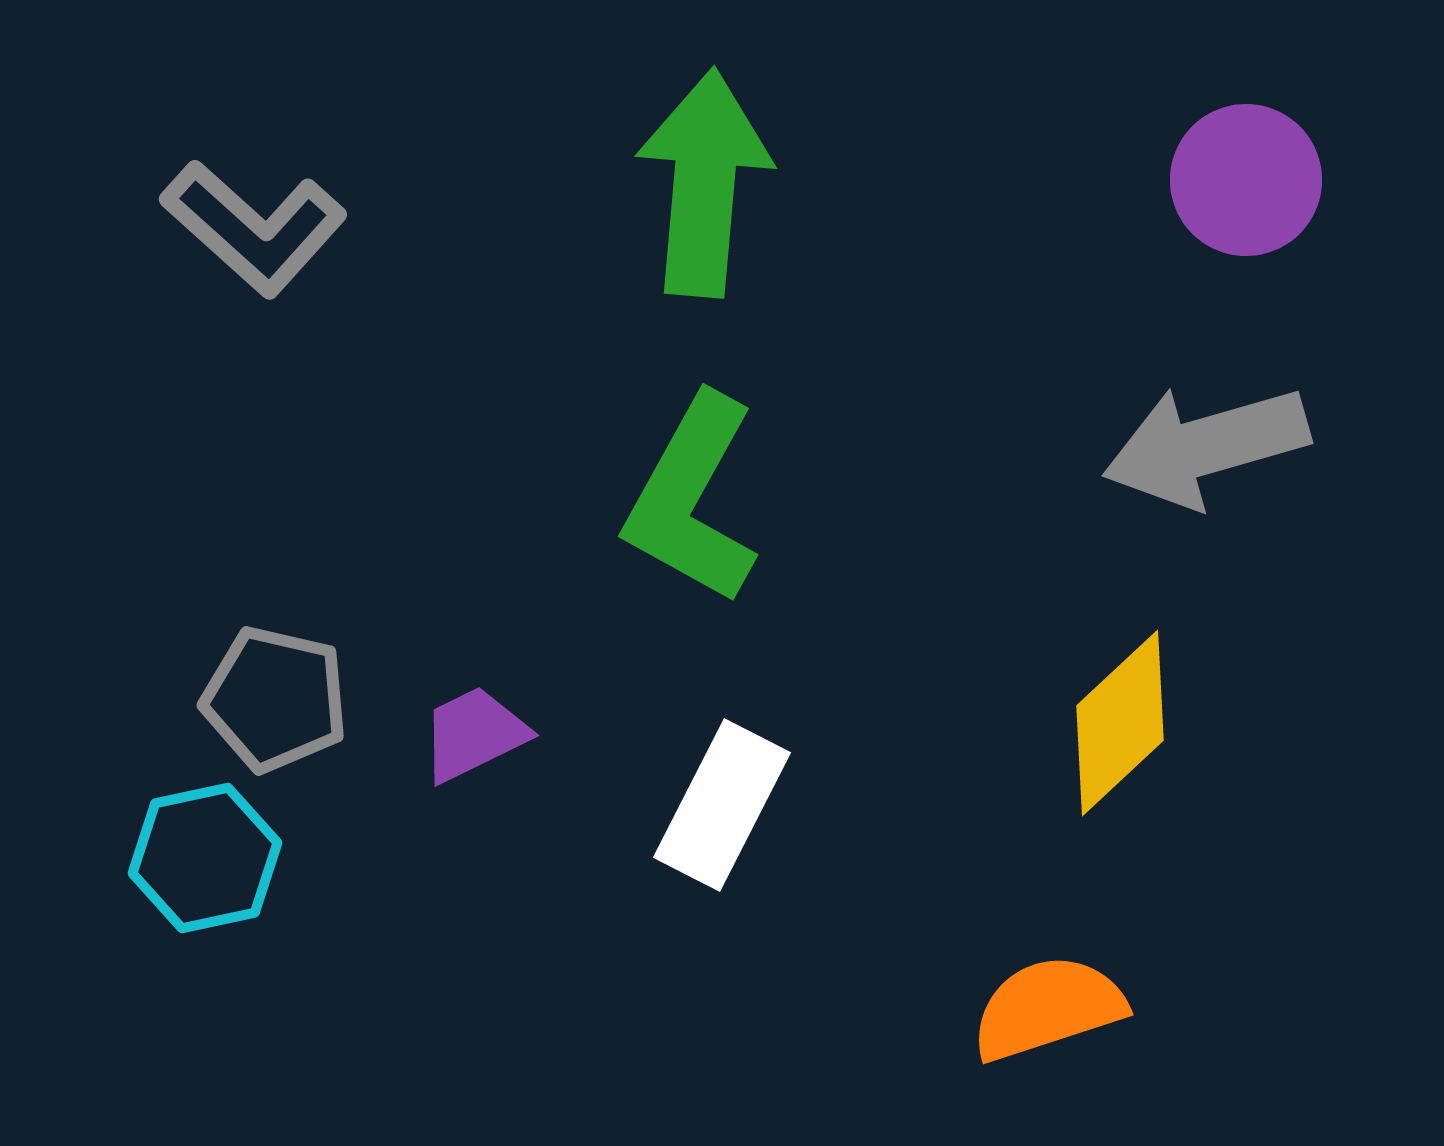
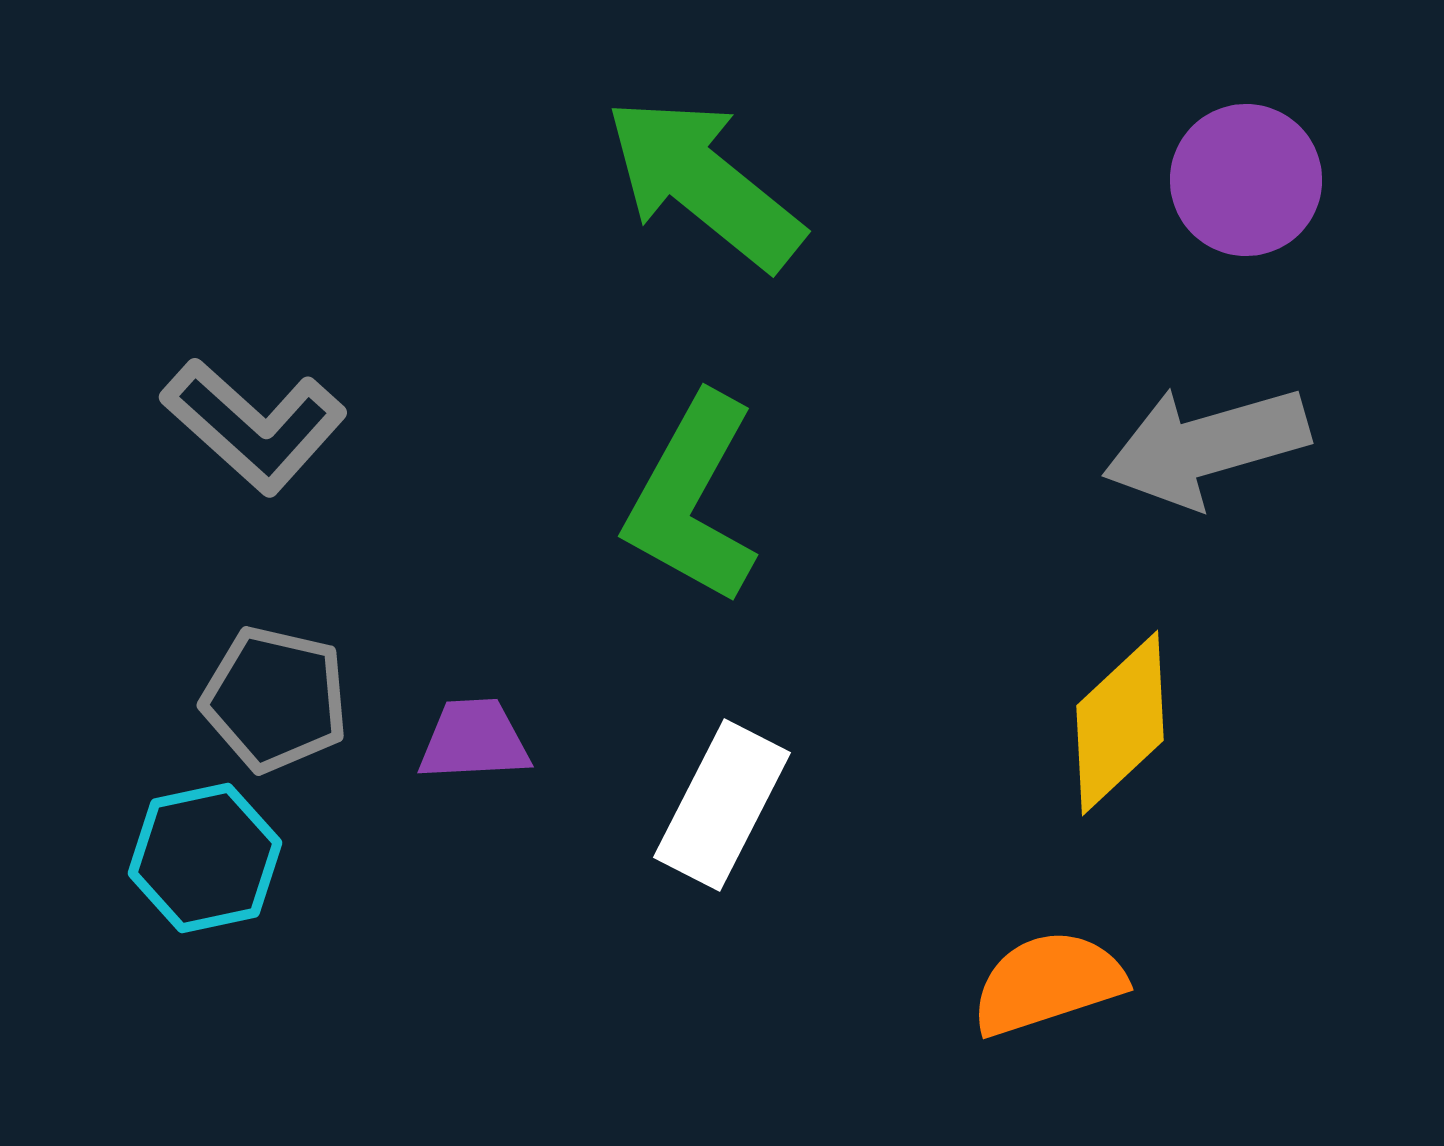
green arrow: rotated 56 degrees counterclockwise
gray L-shape: moved 198 px down
purple trapezoid: moved 6 px down; rotated 23 degrees clockwise
orange semicircle: moved 25 px up
